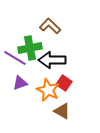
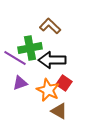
brown triangle: moved 3 px left
